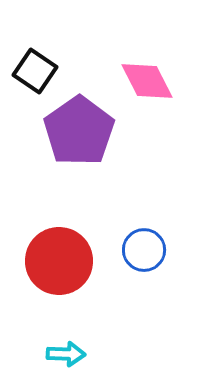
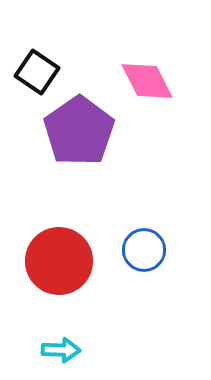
black square: moved 2 px right, 1 px down
cyan arrow: moved 5 px left, 4 px up
